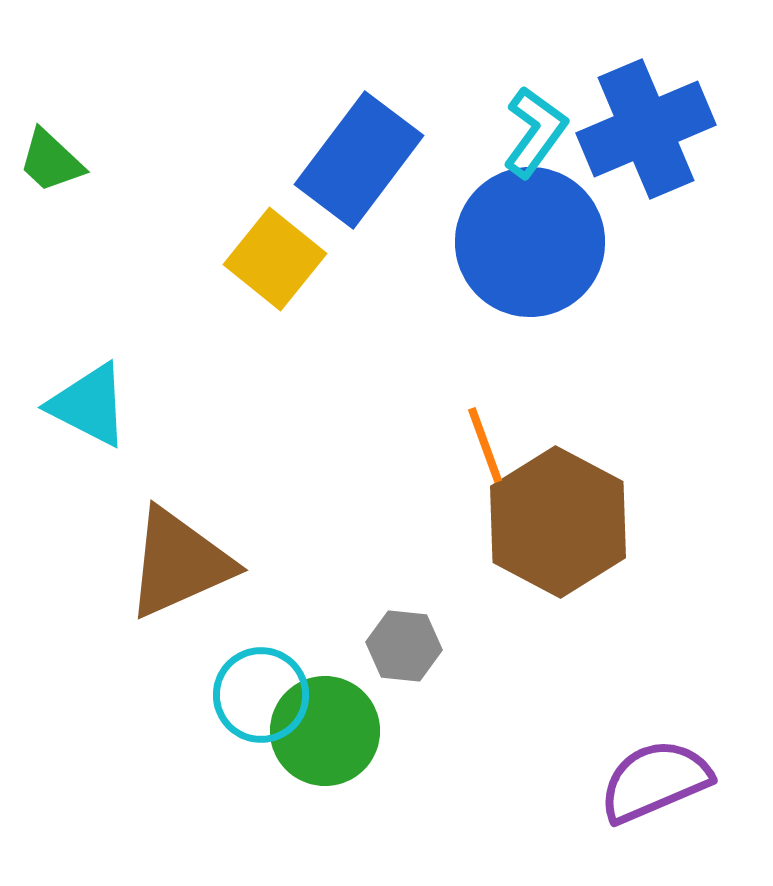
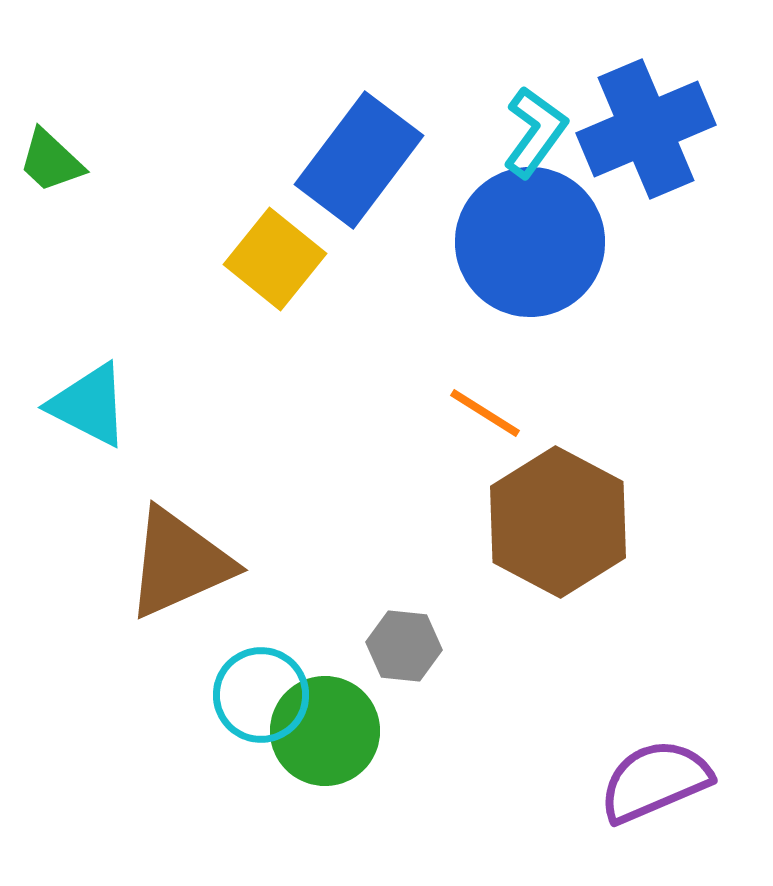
orange line: moved 32 px up; rotated 38 degrees counterclockwise
